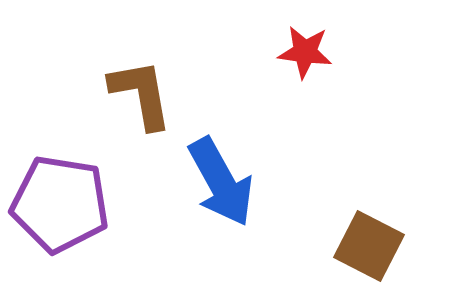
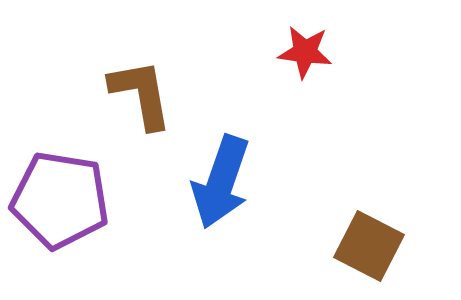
blue arrow: rotated 48 degrees clockwise
purple pentagon: moved 4 px up
